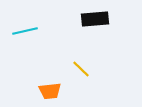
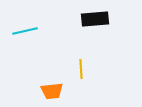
yellow line: rotated 42 degrees clockwise
orange trapezoid: moved 2 px right
